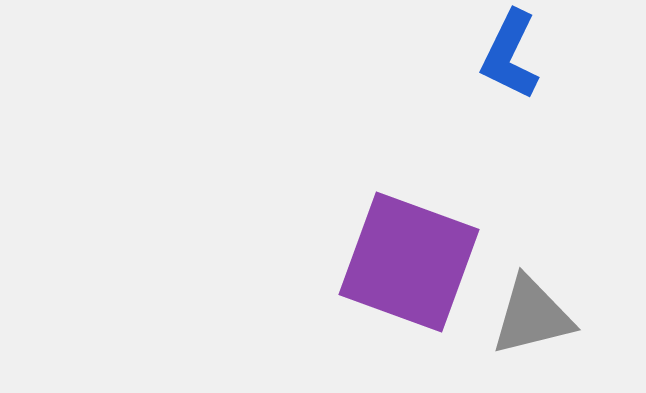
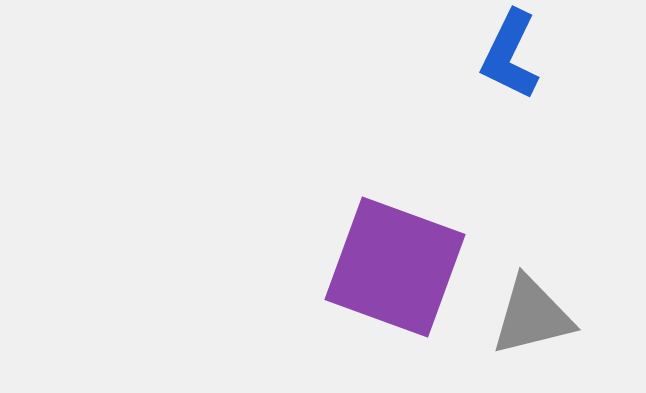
purple square: moved 14 px left, 5 px down
